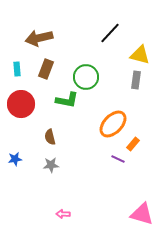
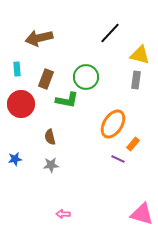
brown rectangle: moved 10 px down
orange ellipse: rotated 12 degrees counterclockwise
